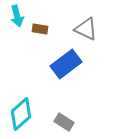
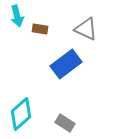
gray rectangle: moved 1 px right, 1 px down
